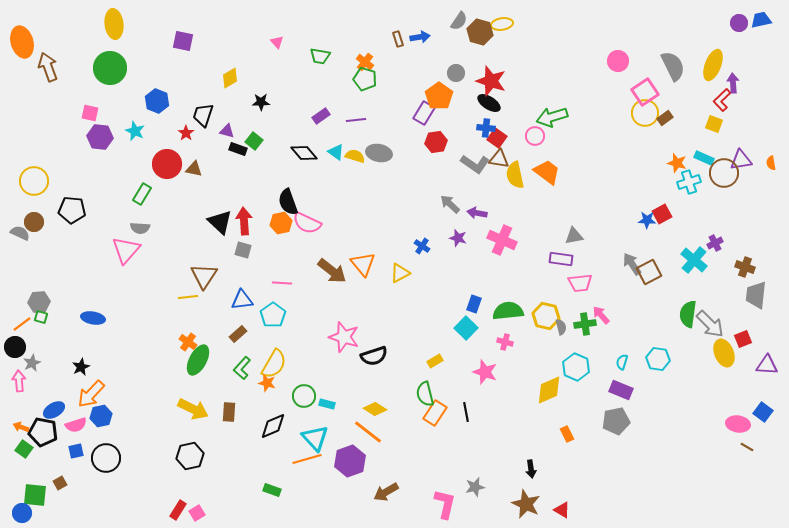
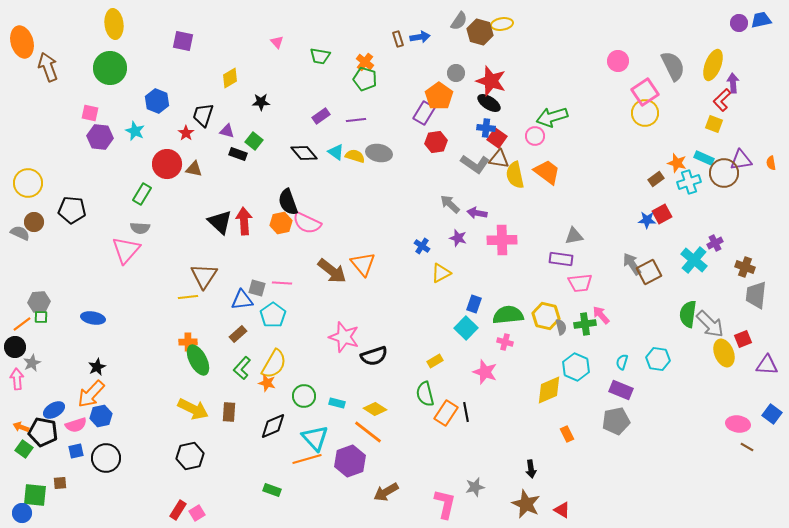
brown rectangle at (665, 118): moved 9 px left, 61 px down
black rectangle at (238, 149): moved 5 px down
yellow circle at (34, 181): moved 6 px left, 2 px down
pink cross at (502, 240): rotated 24 degrees counterclockwise
gray square at (243, 250): moved 14 px right, 38 px down
yellow triangle at (400, 273): moved 41 px right
green semicircle at (508, 311): moved 4 px down
green square at (41, 317): rotated 16 degrees counterclockwise
orange cross at (188, 342): rotated 36 degrees counterclockwise
green ellipse at (198, 360): rotated 56 degrees counterclockwise
black star at (81, 367): moved 16 px right
pink arrow at (19, 381): moved 2 px left, 2 px up
cyan rectangle at (327, 404): moved 10 px right, 1 px up
blue square at (763, 412): moved 9 px right, 2 px down
orange rectangle at (435, 413): moved 11 px right
brown square at (60, 483): rotated 24 degrees clockwise
